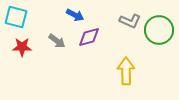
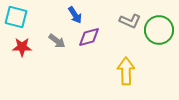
blue arrow: rotated 30 degrees clockwise
